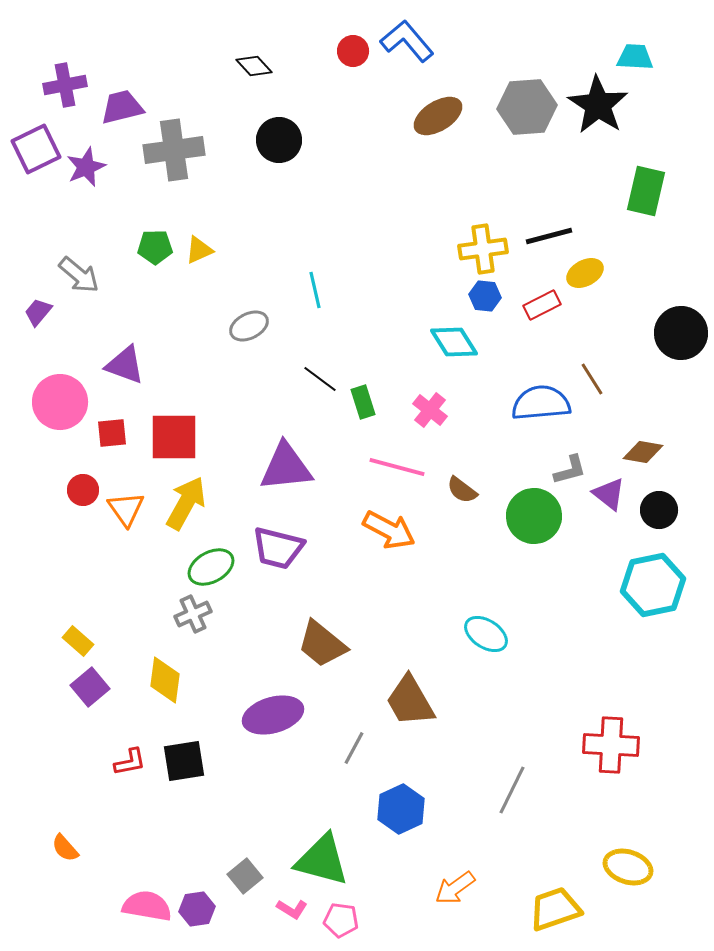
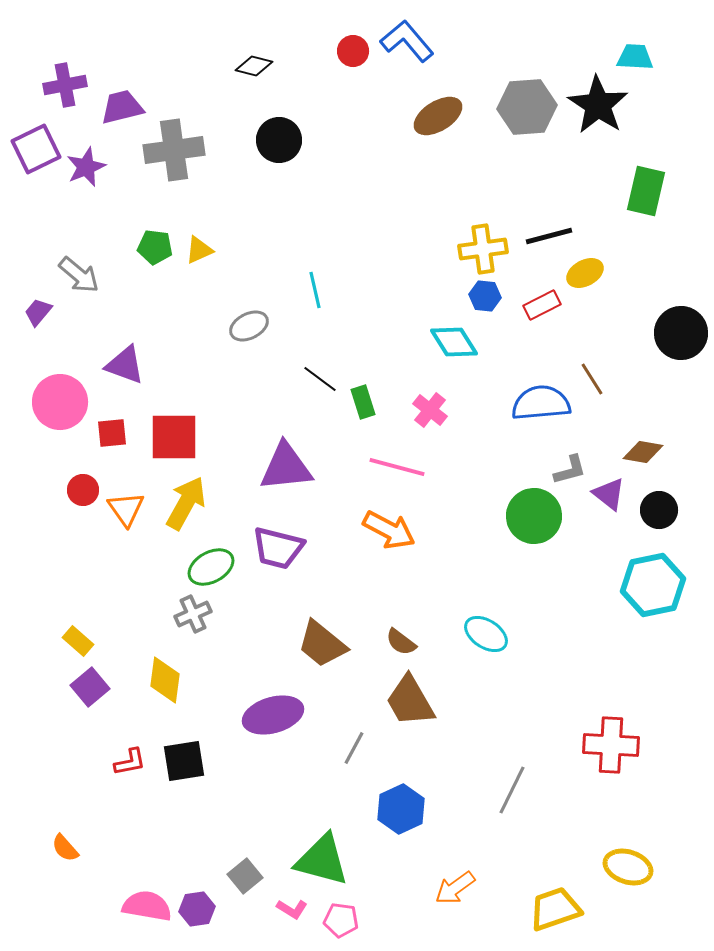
black diamond at (254, 66): rotated 33 degrees counterclockwise
green pentagon at (155, 247): rotated 8 degrees clockwise
brown semicircle at (462, 490): moved 61 px left, 152 px down
